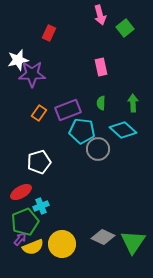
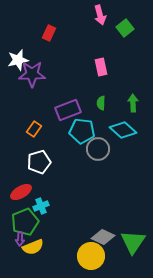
orange rectangle: moved 5 px left, 16 px down
purple arrow: rotated 144 degrees clockwise
yellow circle: moved 29 px right, 12 px down
